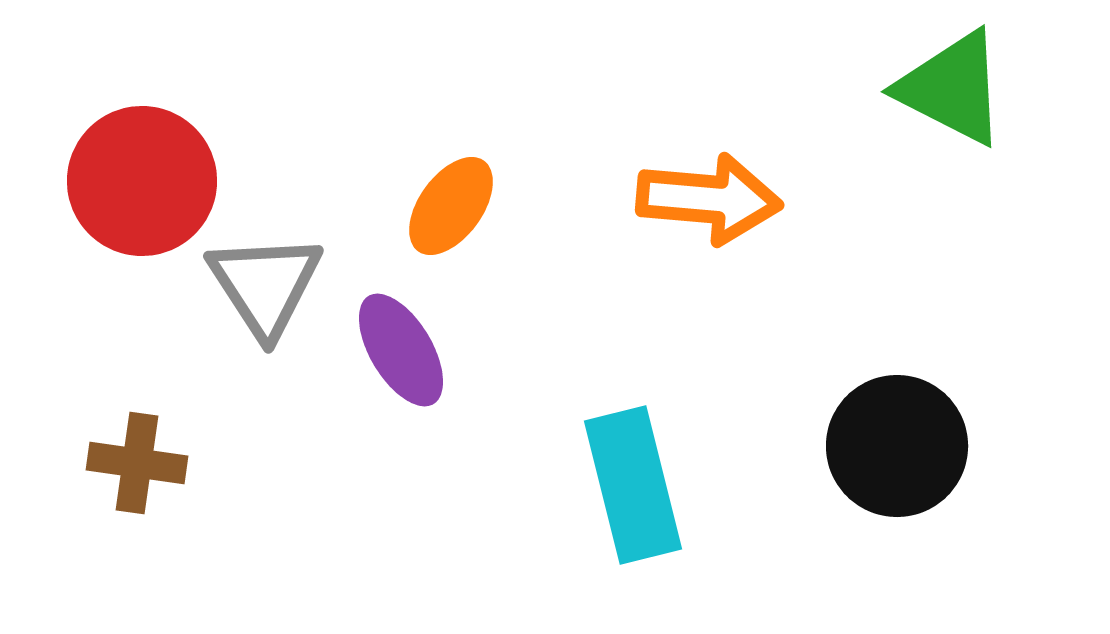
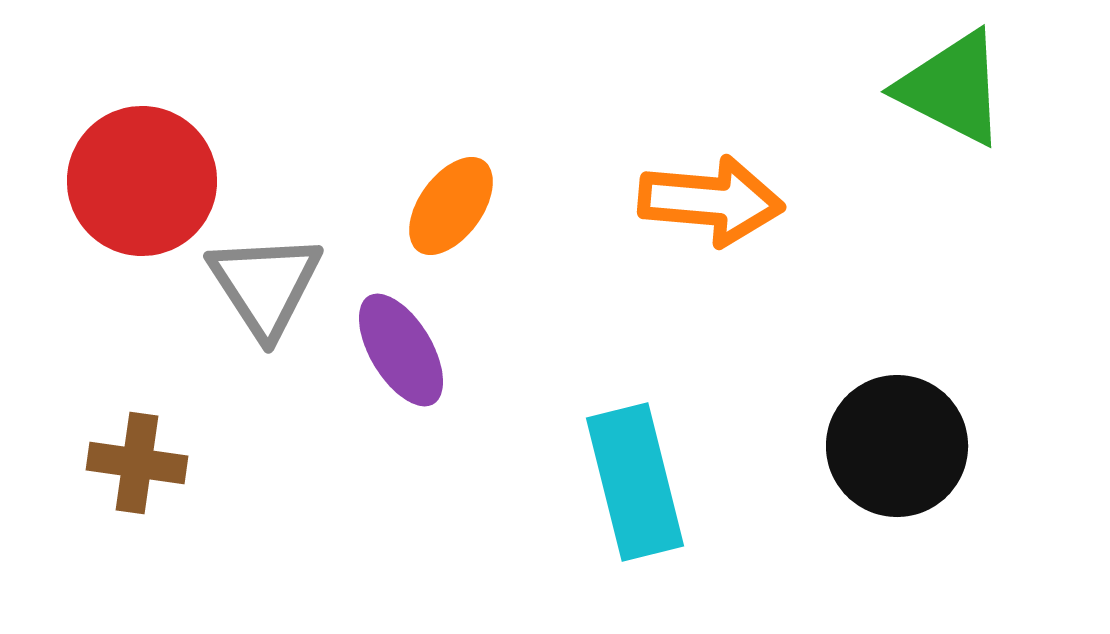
orange arrow: moved 2 px right, 2 px down
cyan rectangle: moved 2 px right, 3 px up
